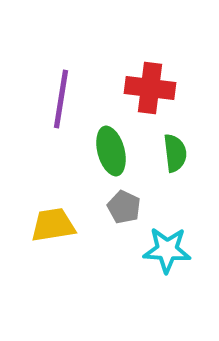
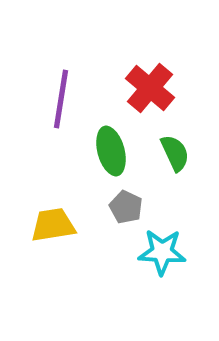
red cross: rotated 33 degrees clockwise
green semicircle: rotated 18 degrees counterclockwise
gray pentagon: moved 2 px right
cyan star: moved 5 px left, 2 px down
